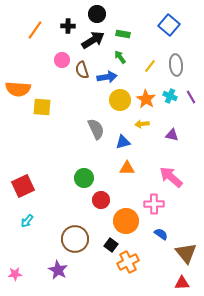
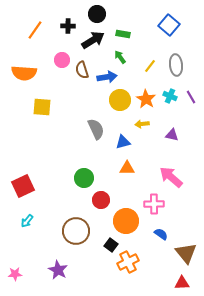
orange semicircle: moved 6 px right, 16 px up
brown circle: moved 1 px right, 8 px up
